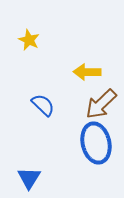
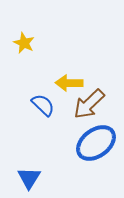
yellow star: moved 5 px left, 3 px down
yellow arrow: moved 18 px left, 11 px down
brown arrow: moved 12 px left
blue ellipse: rotated 66 degrees clockwise
